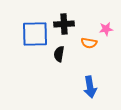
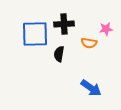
blue arrow: moved 1 px right, 1 px down; rotated 45 degrees counterclockwise
